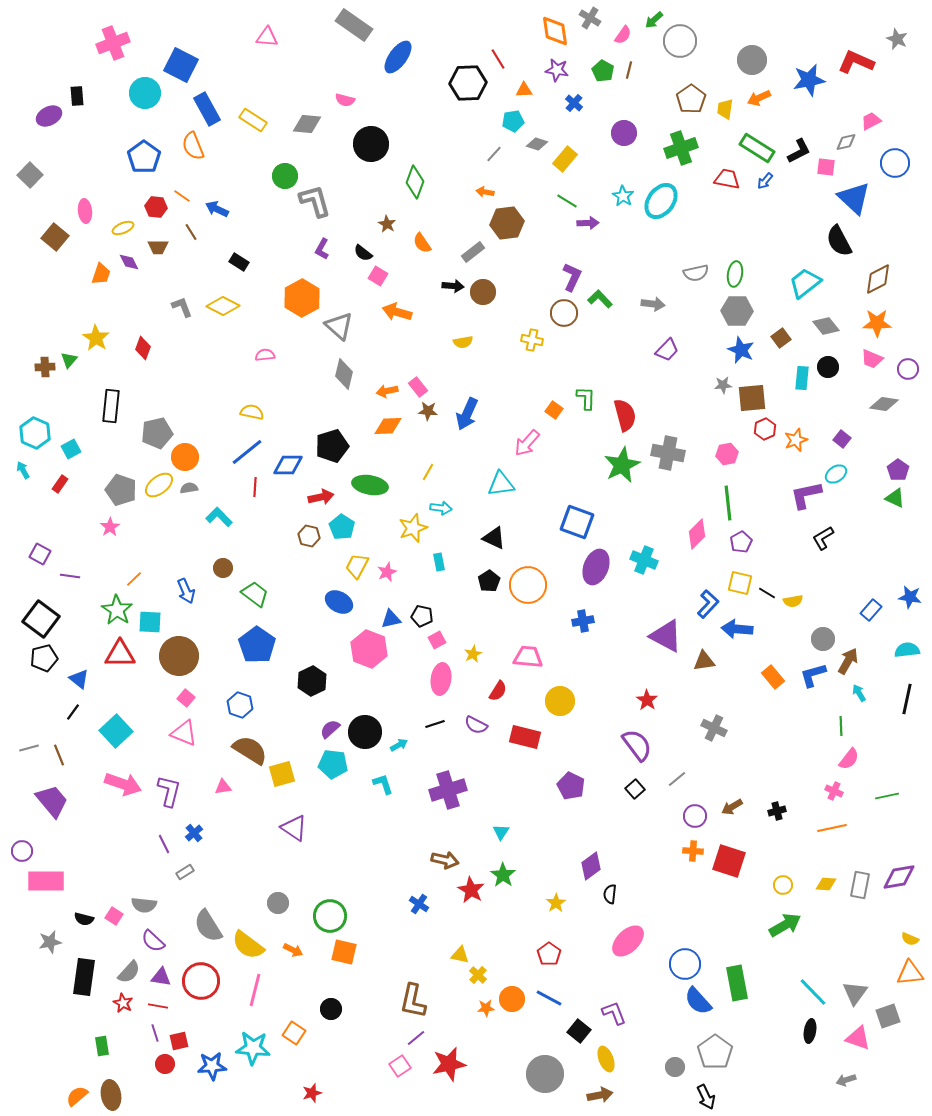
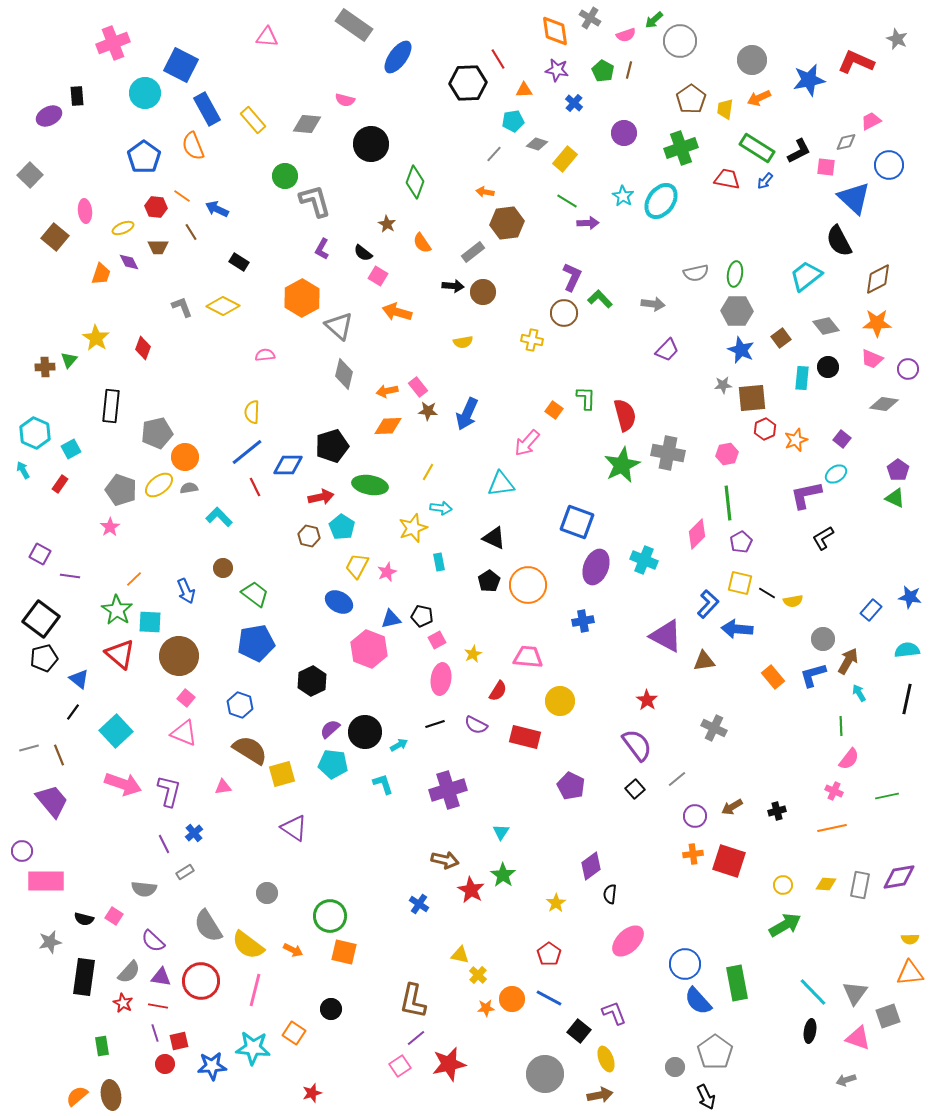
pink semicircle at (623, 35): moved 3 px right; rotated 36 degrees clockwise
yellow rectangle at (253, 120): rotated 16 degrees clockwise
blue circle at (895, 163): moved 6 px left, 2 px down
cyan trapezoid at (805, 283): moved 1 px right, 7 px up
yellow semicircle at (252, 412): rotated 100 degrees counterclockwise
red line at (255, 487): rotated 30 degrees counterclockwise
blue pentagon at (257, 645): moved 1 px left, 2 px up; rotated 27 degrees clockwise
red triangle at (120, 654): rotated 40 degrees clockwise
orange cross at (693, 851): moved 3 px down; rotated 12 degrees counterclockwise
gray circle at (278, 903): moved 11 px left, 10 px up
gray semicircle at (144, 905): moved 16 px up
yellow semicircle at (910, 939): rotated 24 degrees counterclockwise
